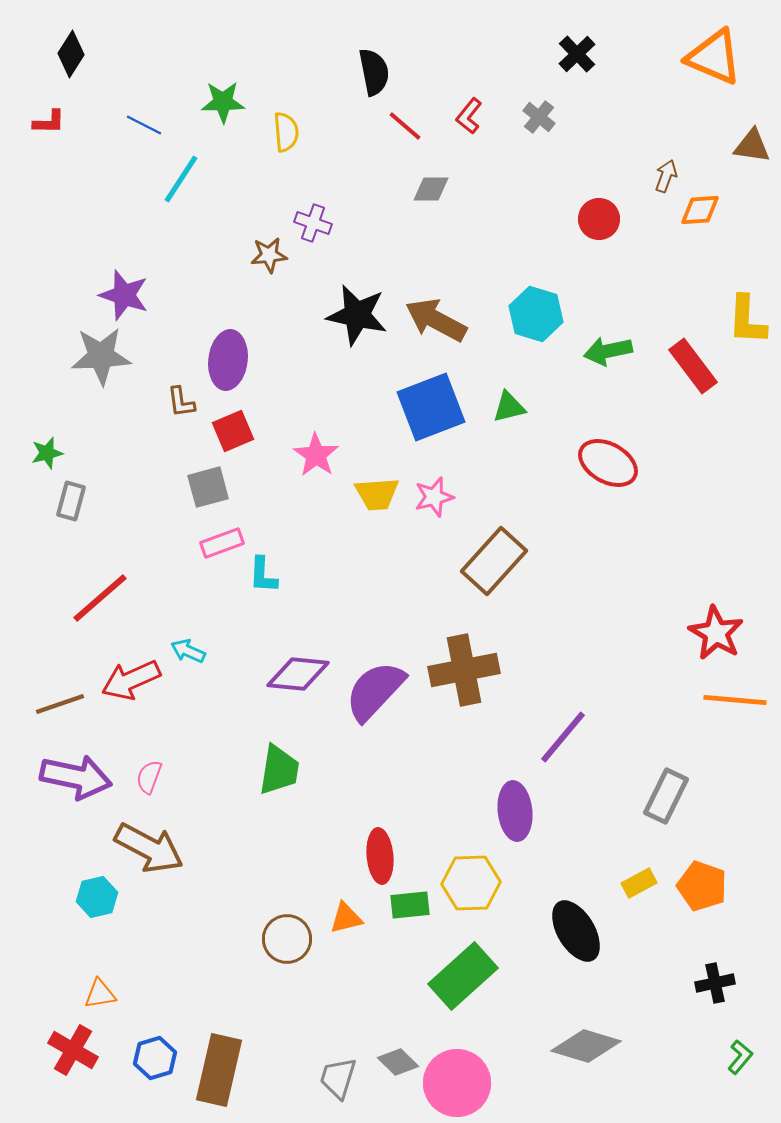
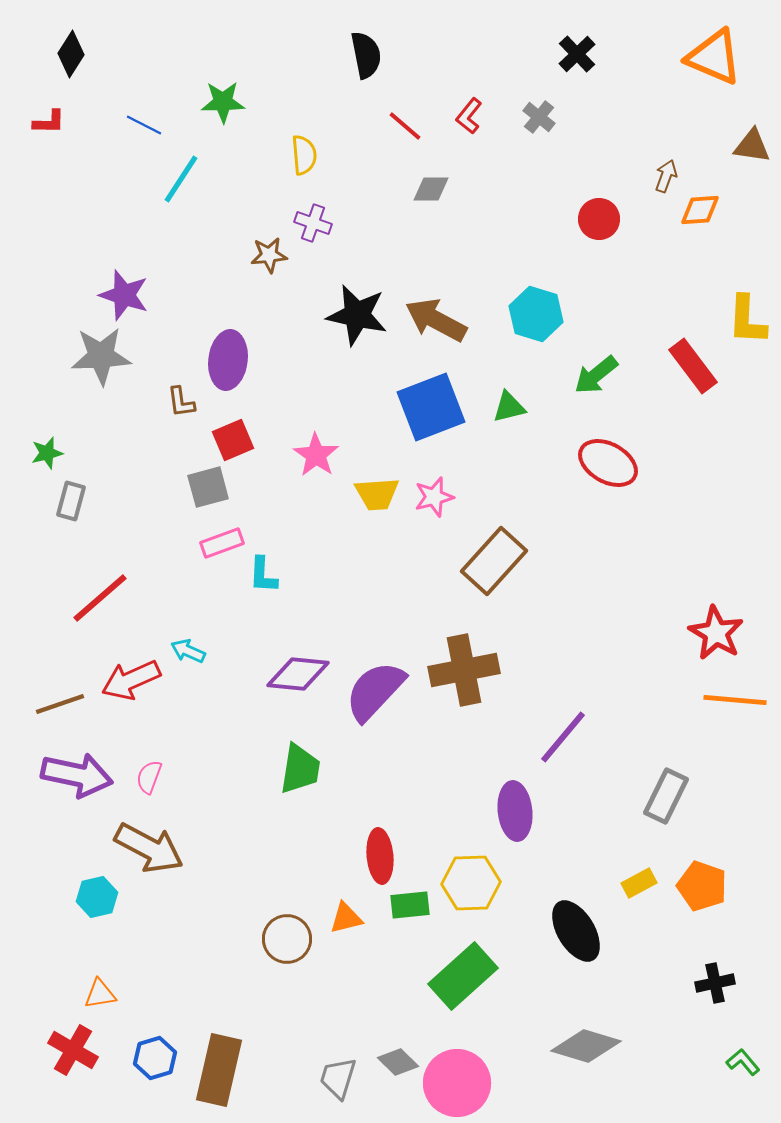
black semicircle at (374, 72): moved 8 px left, 17 px up
yellow semicircle at (286, 132): moved 18 px right, 23 px down
green arrow at (608, 351): moved 12 px left, 24 px down; rotated 27 degrees counterclockwise
red square at (233, 431): moved 9 px down
green trapezoid at (279, 770): moved 21 px right, 1 px up
purple arrow at (76, 777): moved 1 px right, 2 px up
green L-shape at (740, 1057): moved 3 px right, 5 px down; rotated 80 degrees counterclockwise
